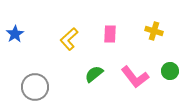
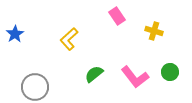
pink rectangle: moved 7 px right, 18 px up; rotated 36 degrees counterclockwise
green circle: moved 1 px down
